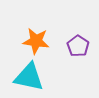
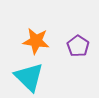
cyan triangle: rotated 32 degrees clockwise
